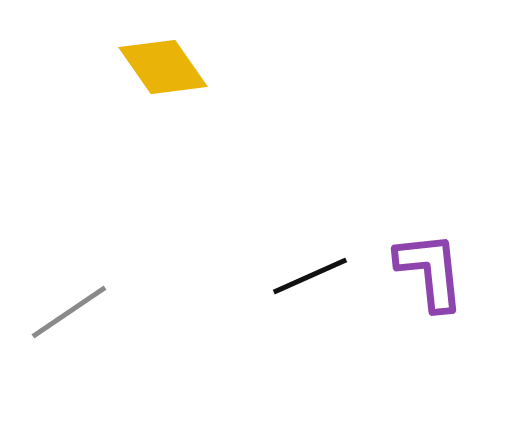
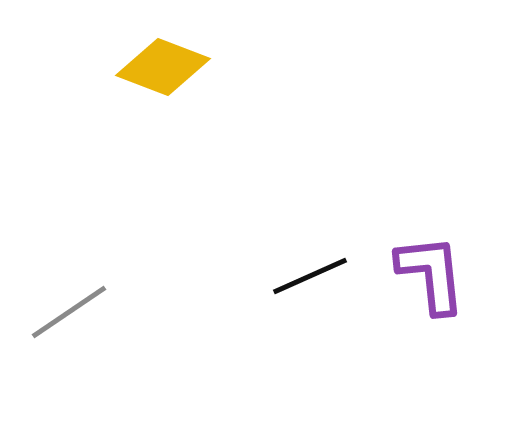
yellow diamond: rotated 34 degrees counterclockwise
purple L-shape: moved 1 px right, 3 px down
